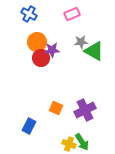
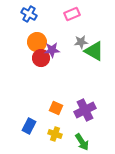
yellow cross: moved 14 px left, 10 px up
